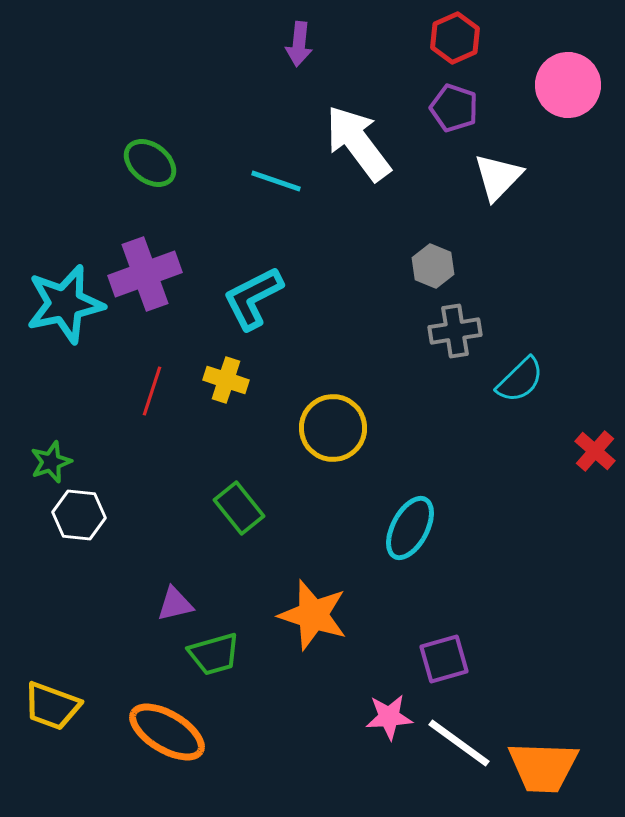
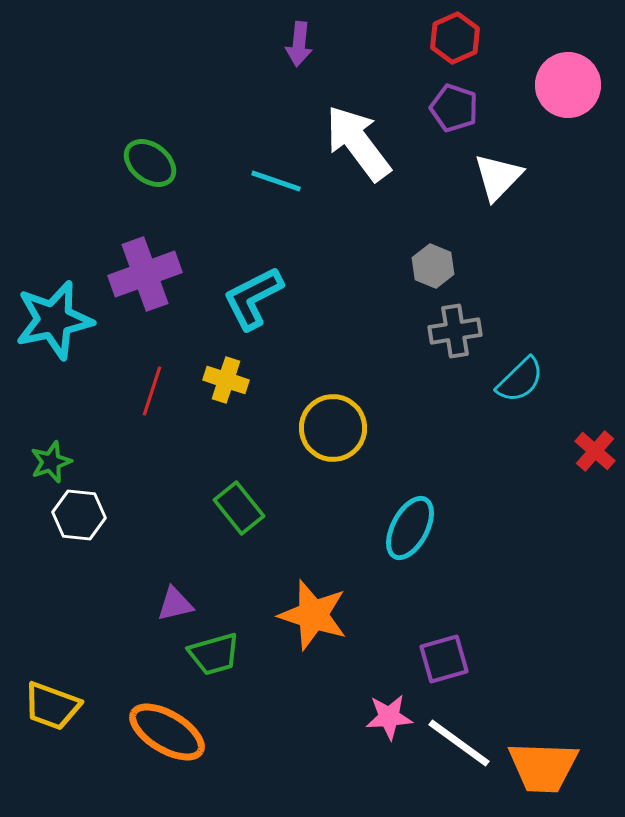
cyan star: moved 11 px left, 16 px down
